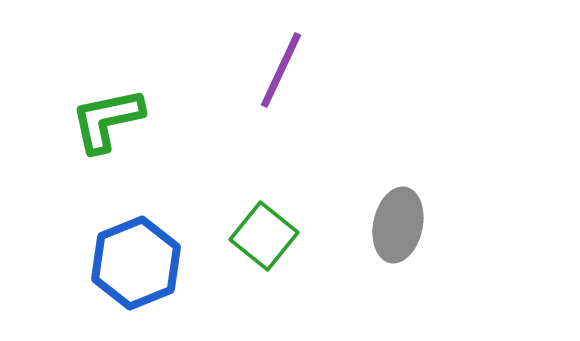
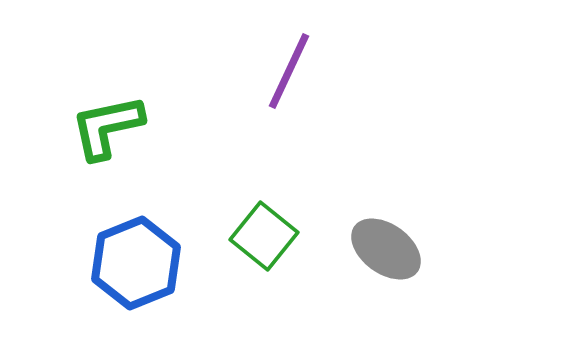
purple line: moved 8 px right, 1 px down
green L-shape: moved 7 px down
gray ellipse: moved 12 px left, 24 px down; rotated 66 degrees counterclockwise
